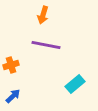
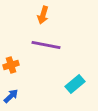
blue arrow: moved 2 px left
